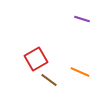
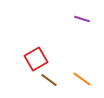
orange line: moved 2 px right, 7 px down; rotated 12 degrees clockwise
